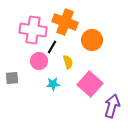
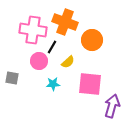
yellow semicircle: rotated 64 degrees clockwise
gray square: rotated 16 degrees clockwise
pink square: rotated 35 degrees counterclockwise
